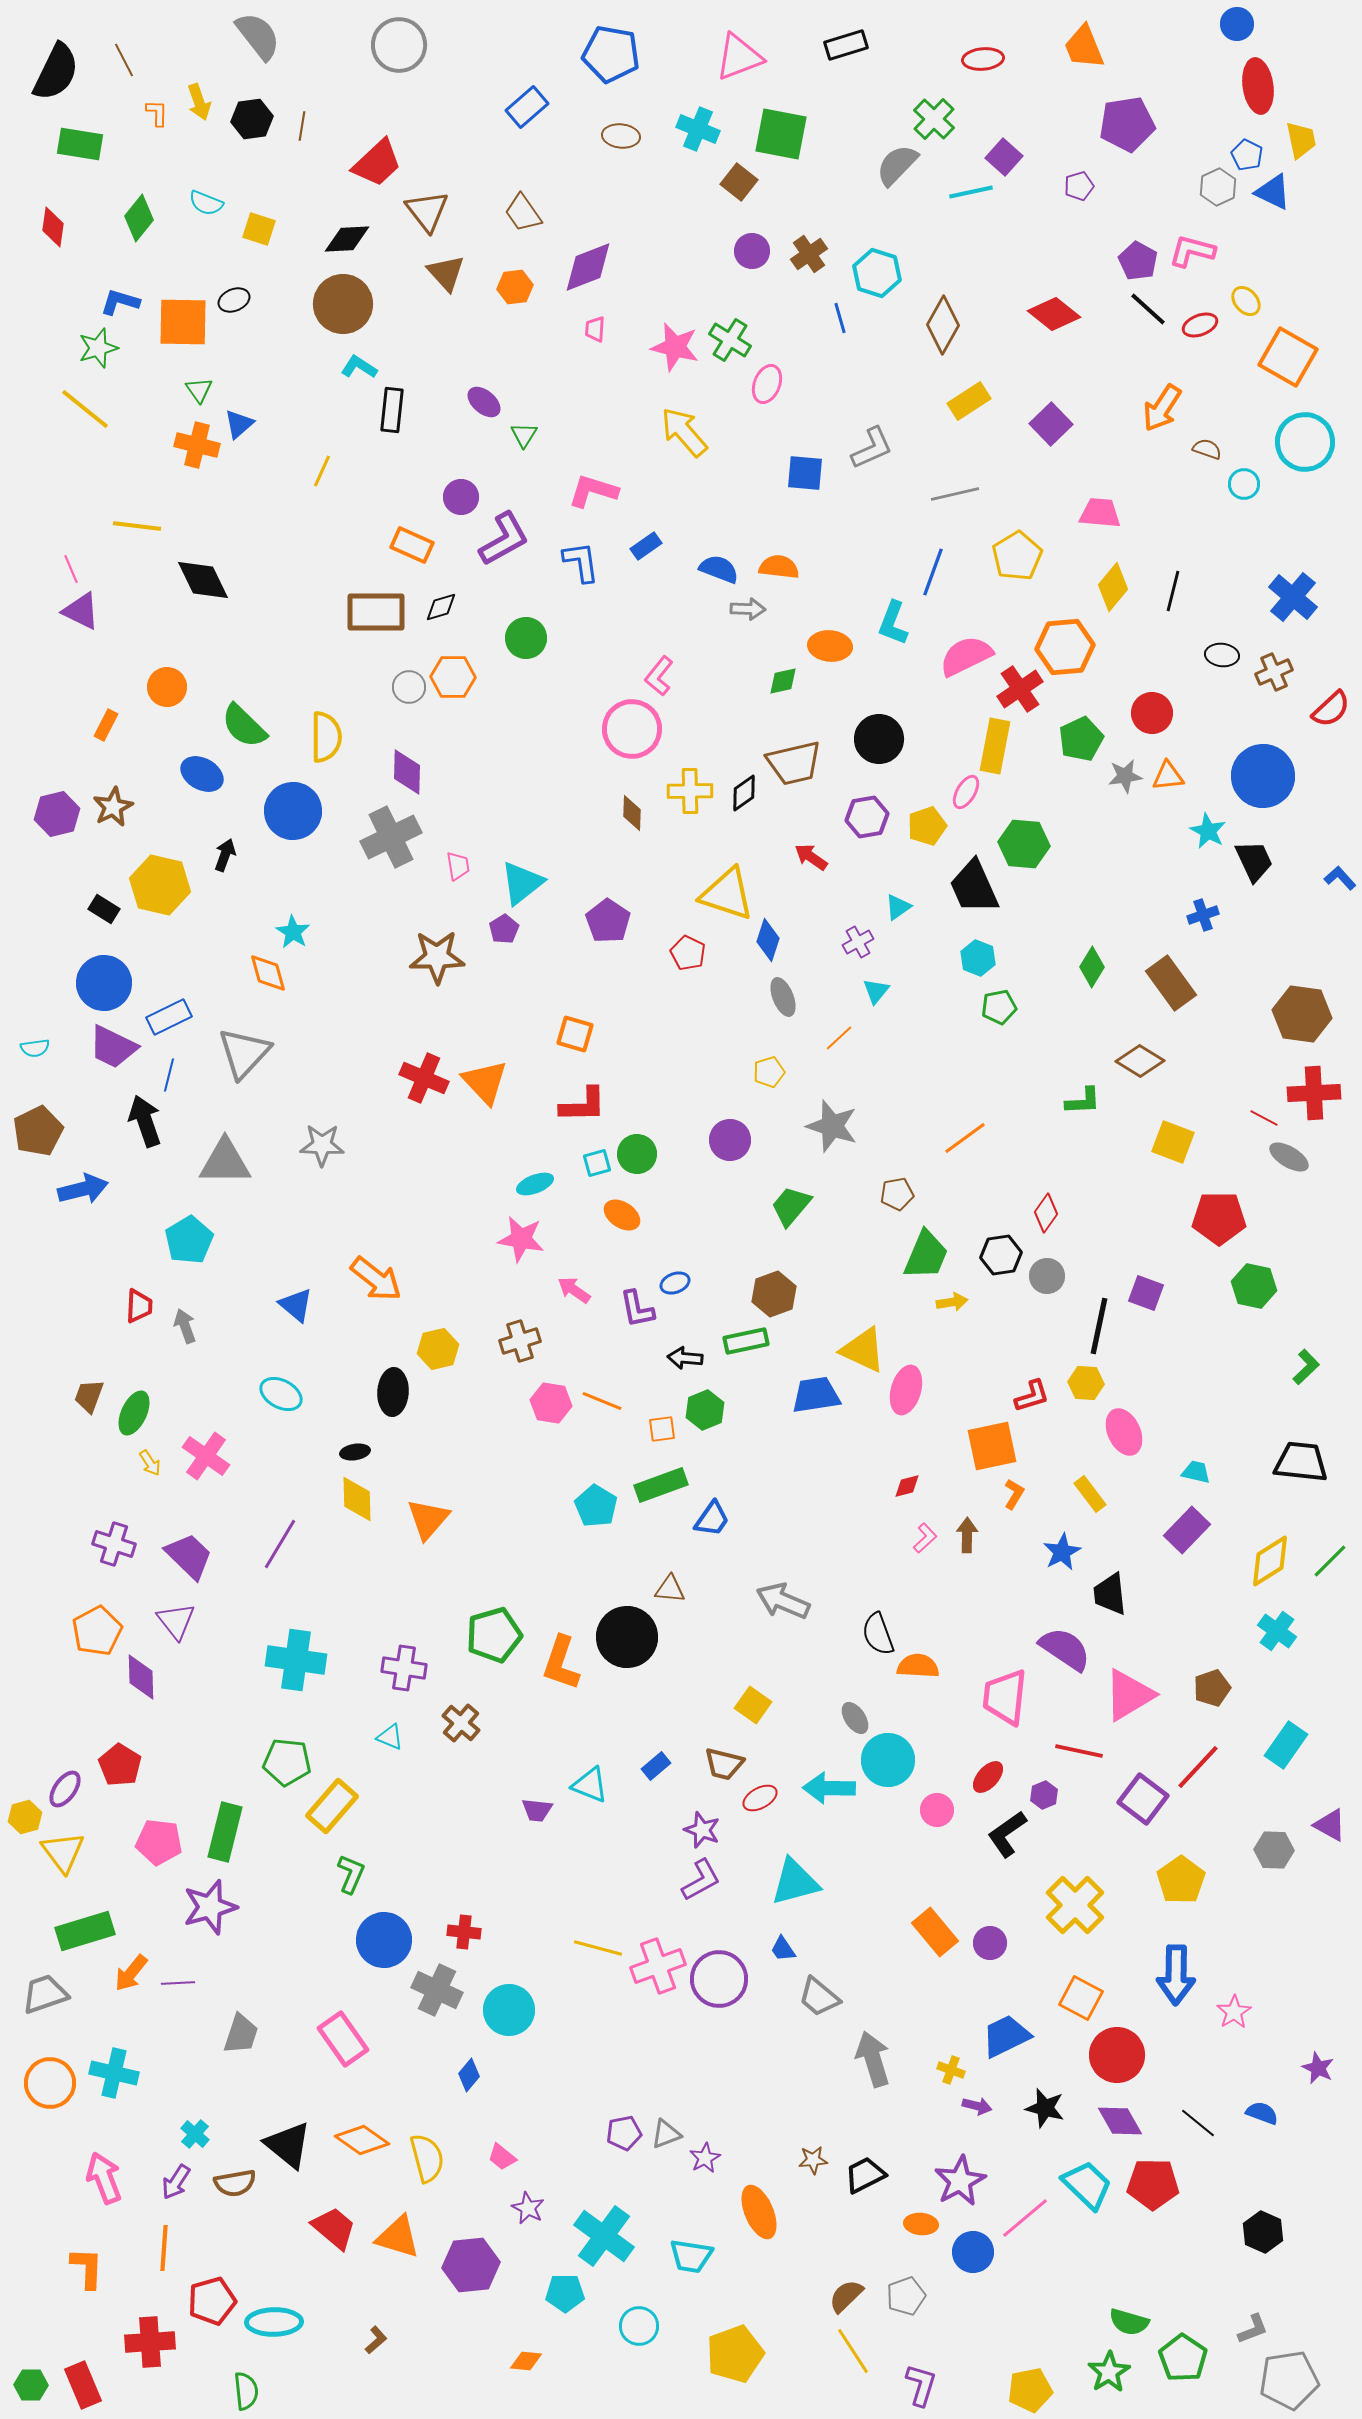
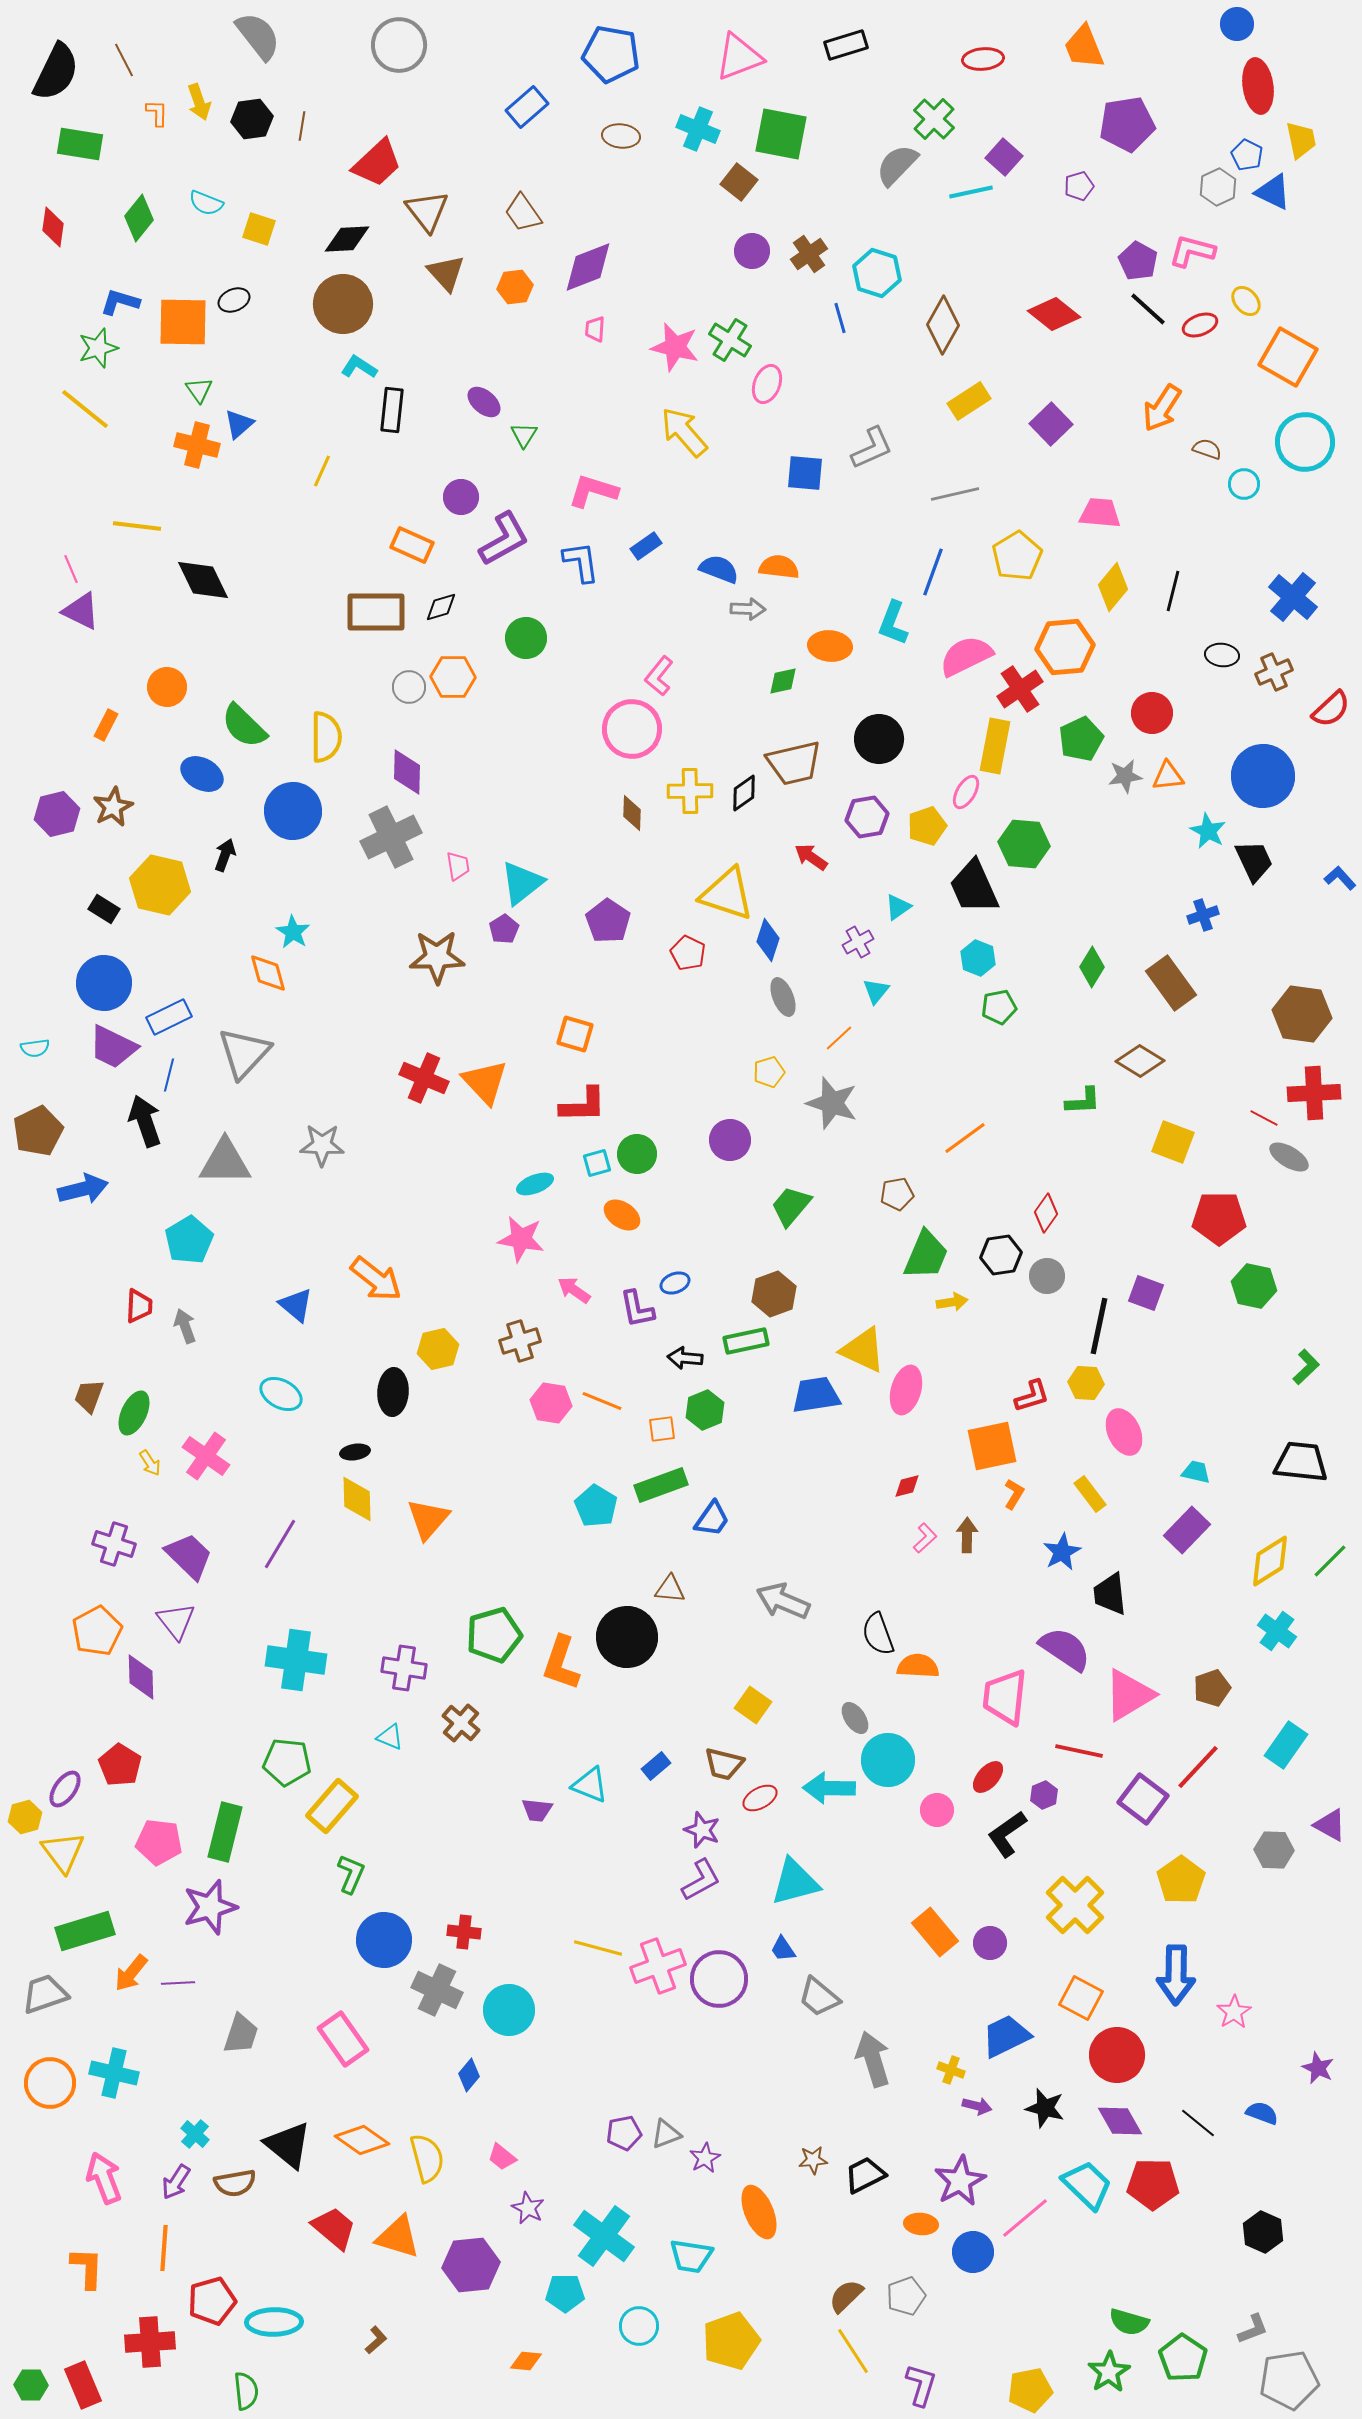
gray star at (832, 1126): moved 23 px up
yellow pentagon at (735, 2354): moved 4 px left, 13 px up
